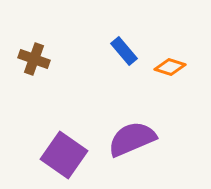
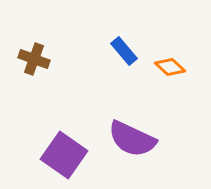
orange diamond: rotated 24 degrees clockwise
purple semicircle: rotated 132 degrees counterclockwise
